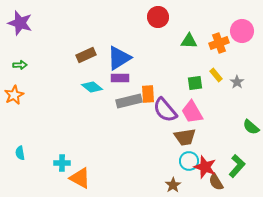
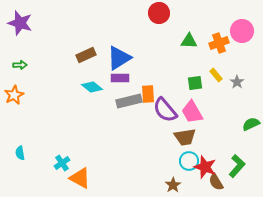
red circle: moved 1 px right, 4 px up
green semicircle: moved 3 px up; rotated 114 degrees clockwise
cyan cross: rotated 35 degrees counterclockwise
